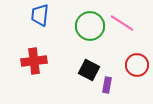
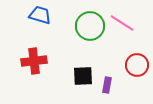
blue trapezoid: rotated 100 degrees clockwise
black square: moved 6 px left, 6 px down; rotated 30 degrees counterclockwise
